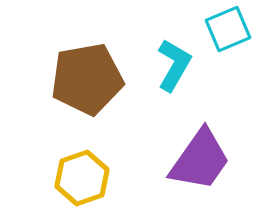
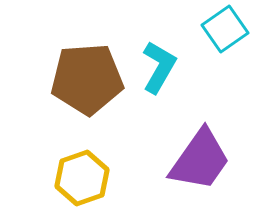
cyan square: moved 3 px left; rotated 12 degrees counterclockwise
cyan L-shape: moved 15 px left, 2 px down
brown pentagon: rotated 6 degrees clockwise
